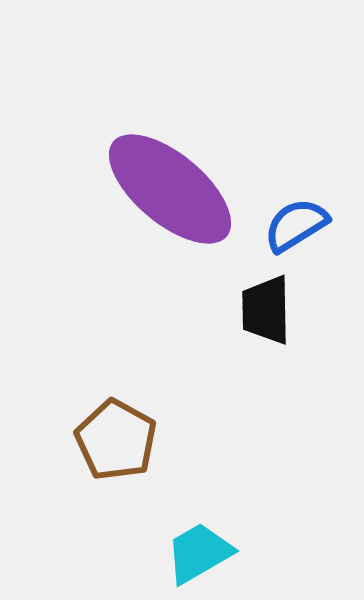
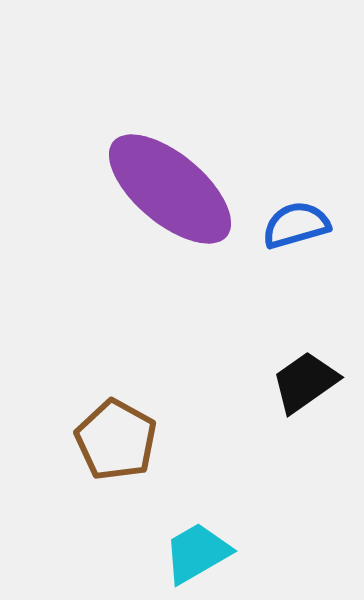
blue semicircle: rotated 16 degrees clockwise
black trapezoid: moved 39 px right, 72 px down; rotated 56 degrees clockwise
cyan trapezoid: moved 2 px left
